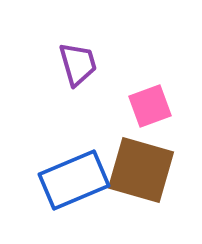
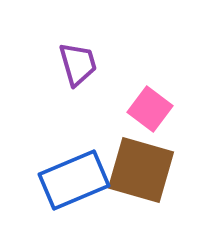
pink square: moved 3 px down; rotated 33 degrees counterclockwise
